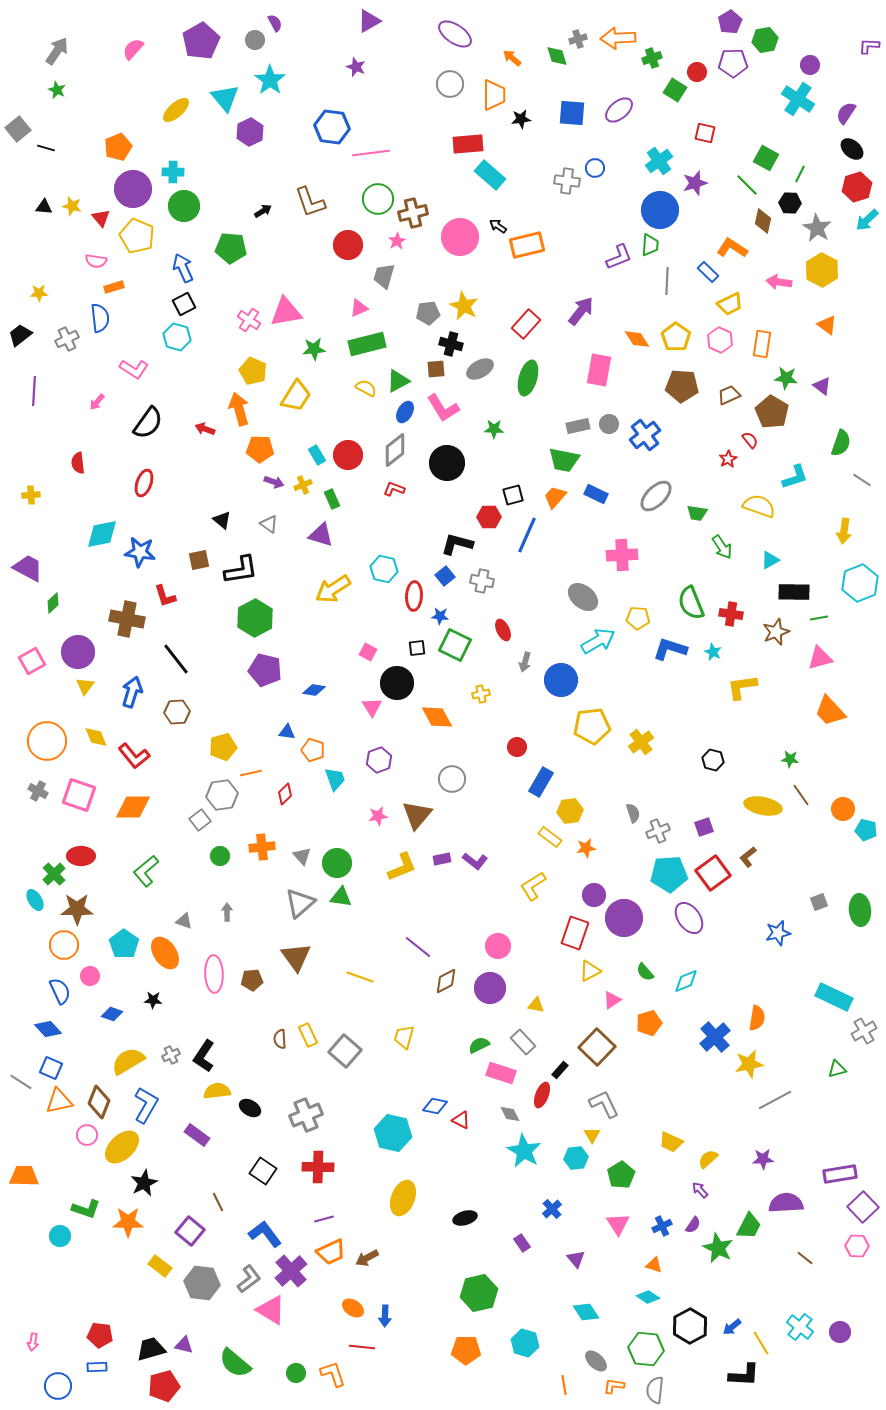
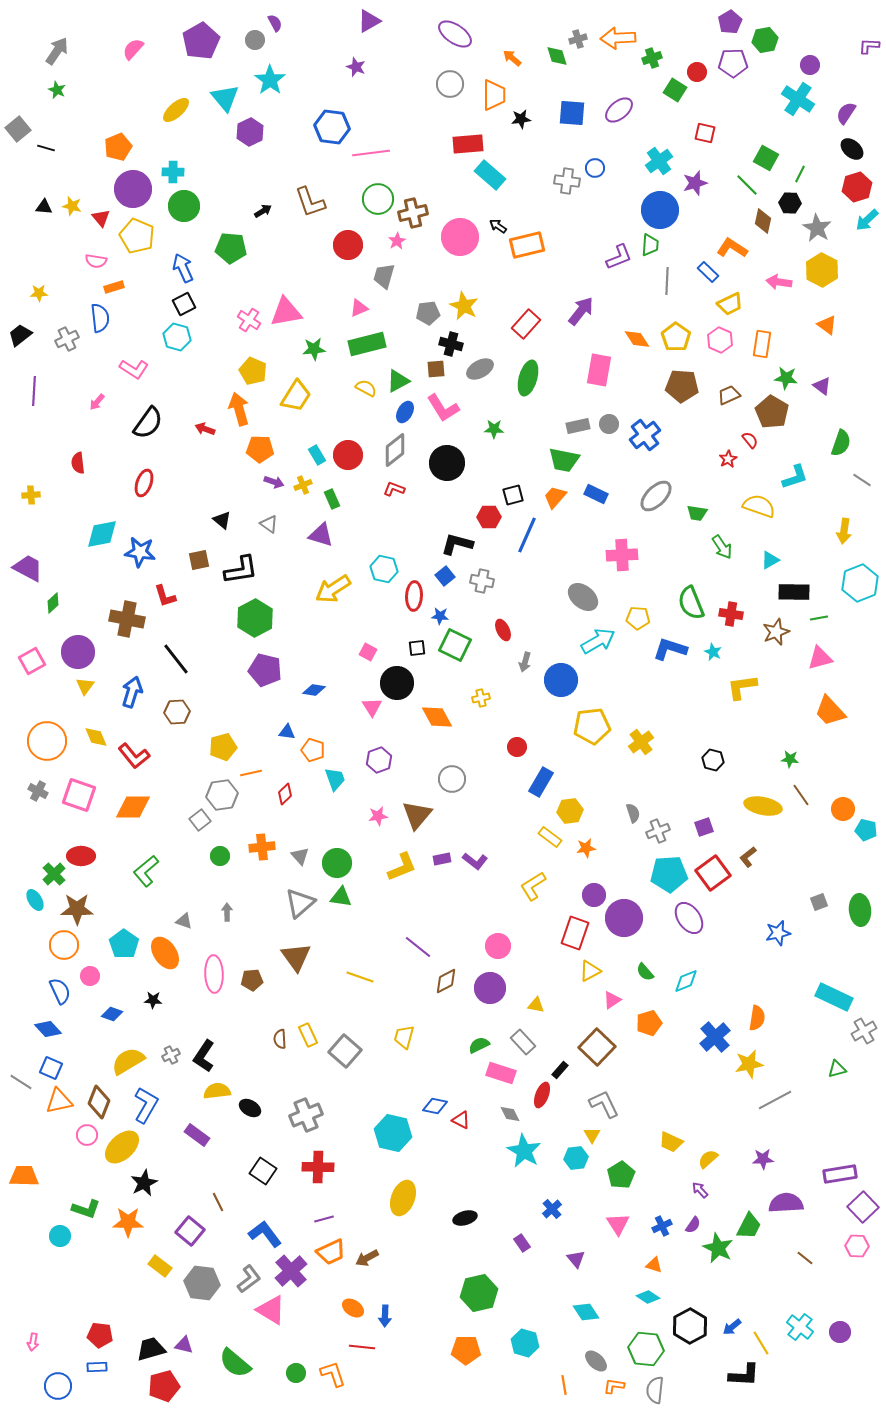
yellow cross at (481, 694): moved 4 px down
gray triangle at (302, 856): moved 2 px left
